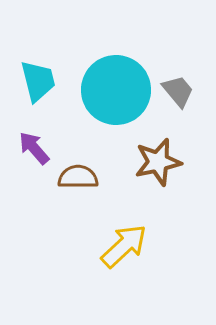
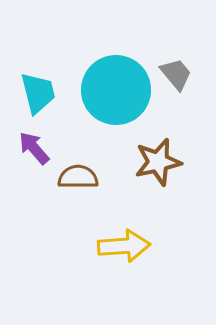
cyan trapezoid: moved 12 px down
gray trapezoid: moved 2 px left, 17 px up
yellow arrow: rotated 39 degrees clockwise
